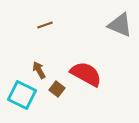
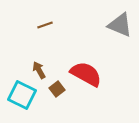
brown square: rotated 14 degrees clockwise
